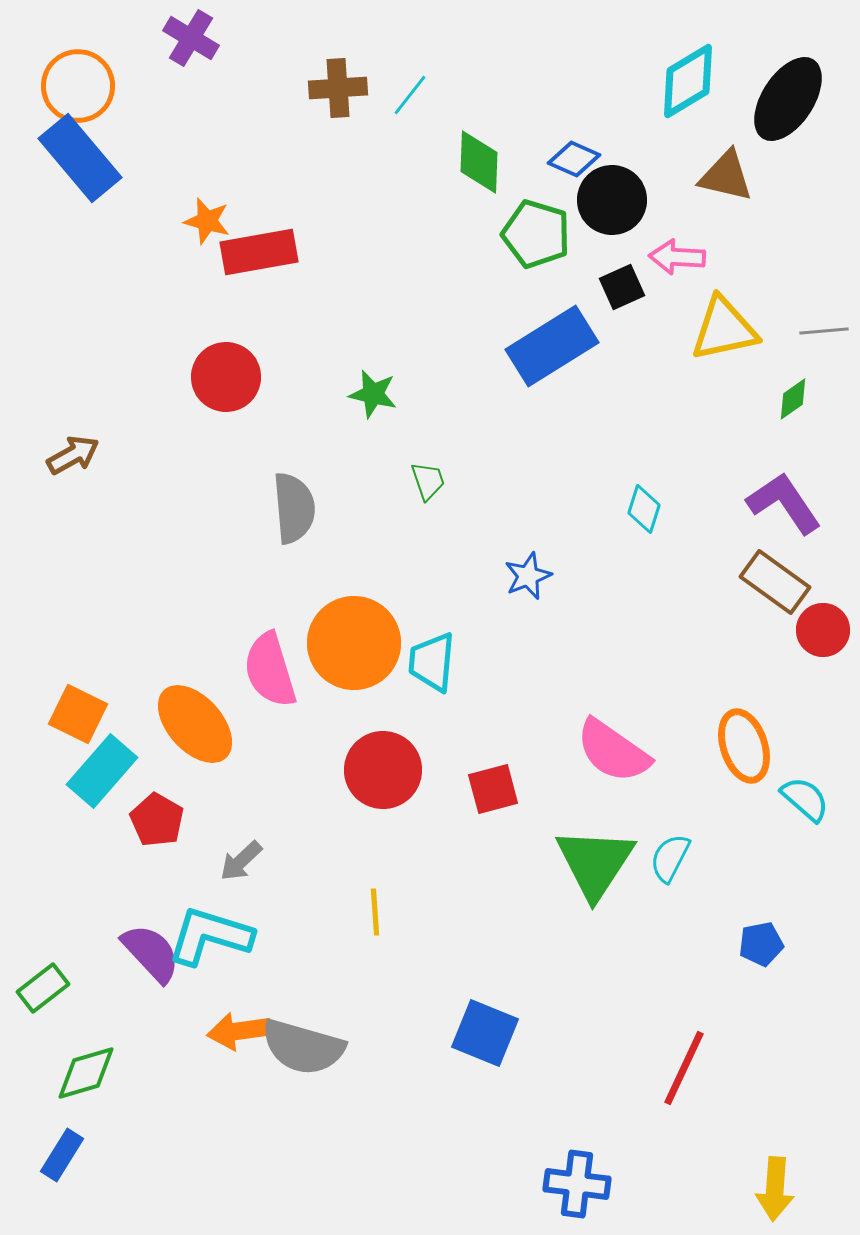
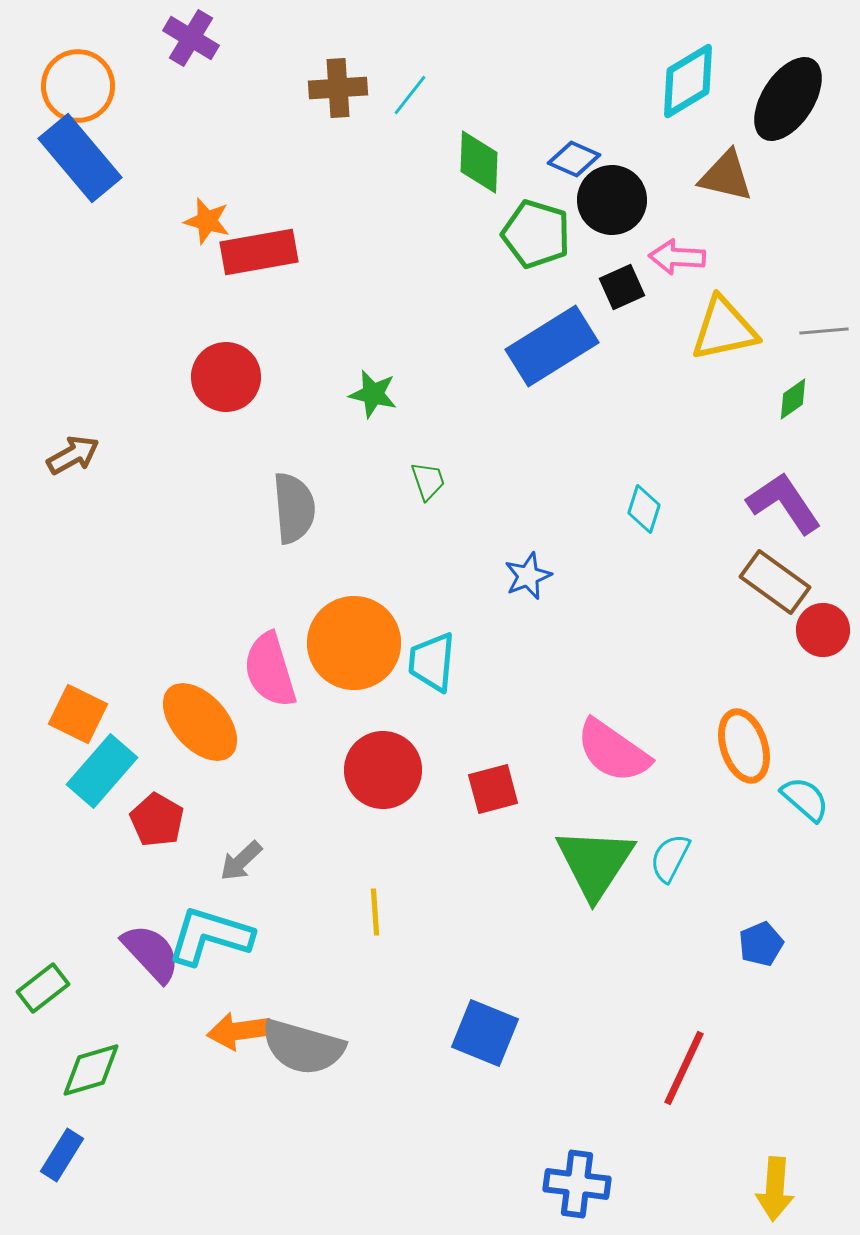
orange ellipse at (195, 724): moved 5 px right, 2 px up
blue pentagon at (761, 944): rotated 12 degrees counterclockwise
green diamond at (86, 1073): moved 5 px right, 3 px up
